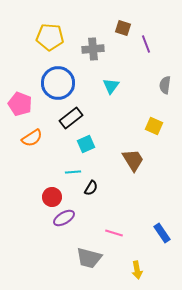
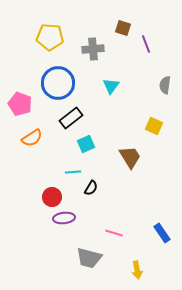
brown trapezoid: moved 3 px left, 3 px up
purple ellipse: rotated 25 degrees clockwise
